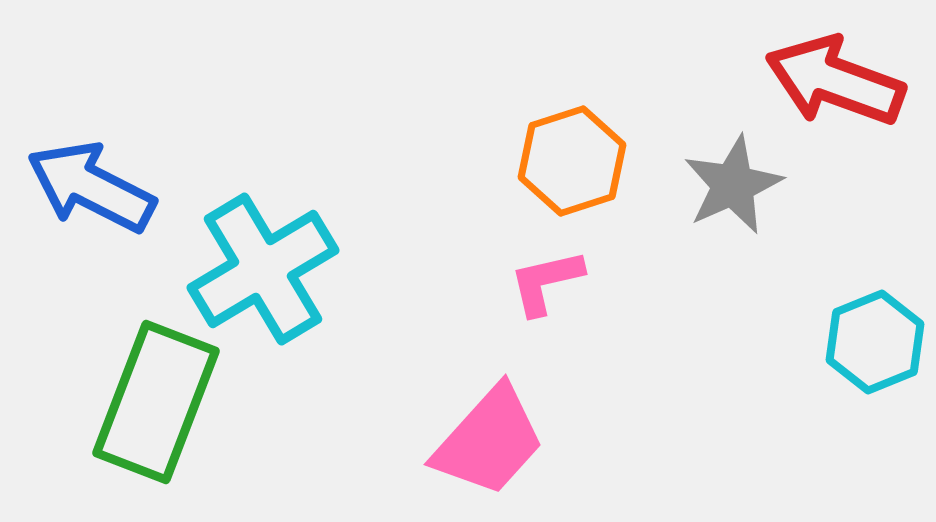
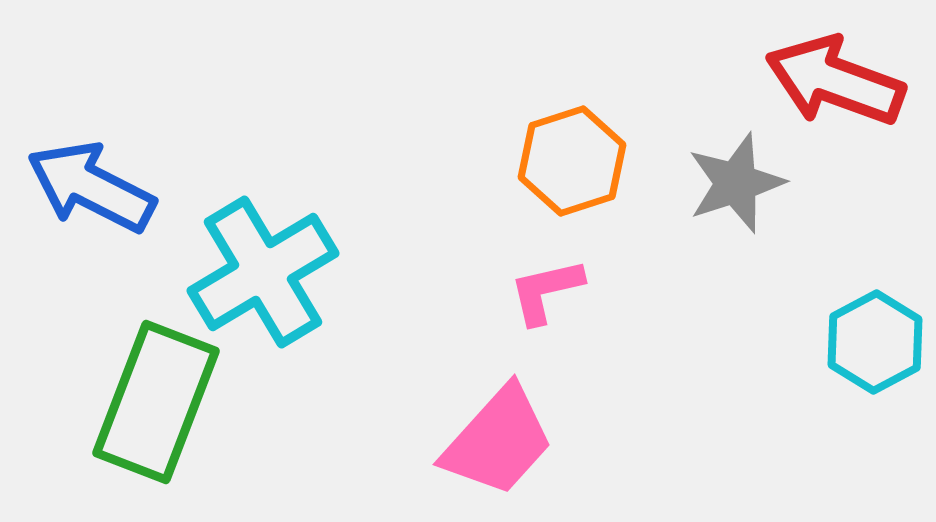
gray star: moved 3 px right, 2 px up; rotated 6 degrees clockwise
cyan cross: moved 3 px down
pink L-shape: moved 9 px down
cyan hexagon: rotated 6 degrees counterclockwise
pink trapezoid: moved 9 px right
